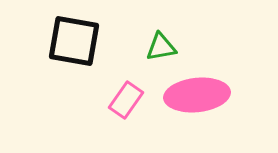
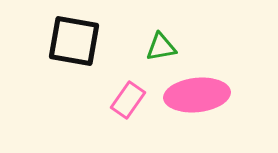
pink rectangle: moved 2 px right
